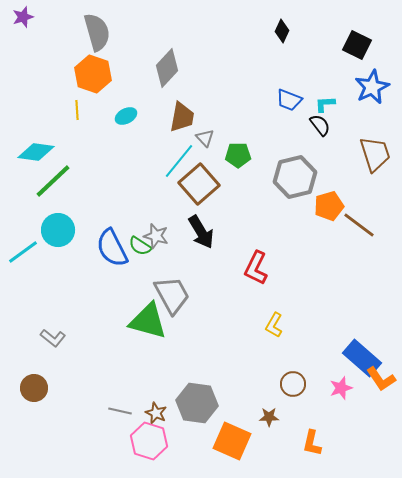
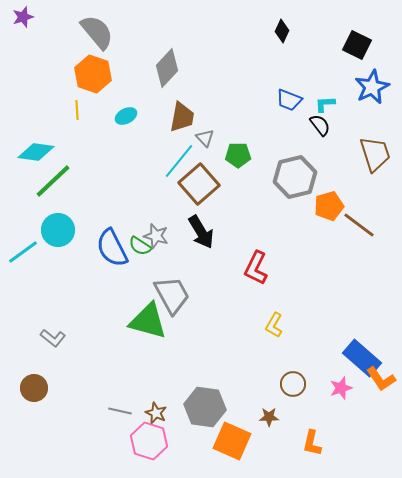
gray semicircle at (97, 32): rotated 24 degrees counterclockwise
gray hexagon at (197, 403): moved 8 px right, 4 px down
